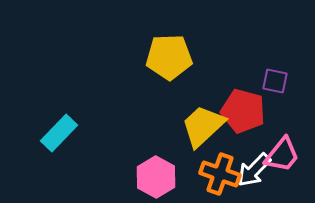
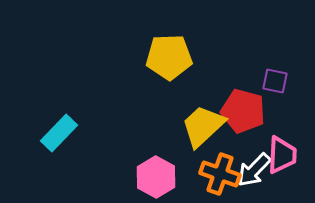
pink trapezoid: rotated 36 degrees counterclockwise
